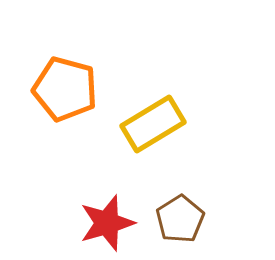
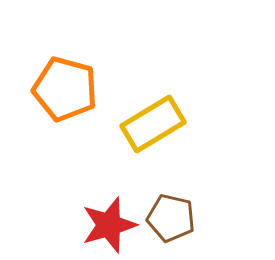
brown pentagon: moved 9 px left, 1 px up; rotated 27 degrees counterclockwise
red star: moved 2 px right, 2 px down
